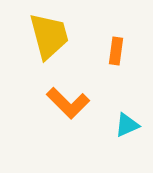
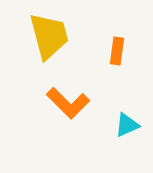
orange rectangle: moved 1 px right
